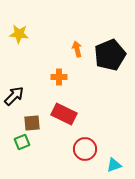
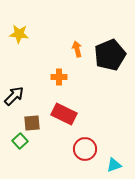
green square: moved 2 px left, 1 px up; rotated 21 degrees counterclockwise
